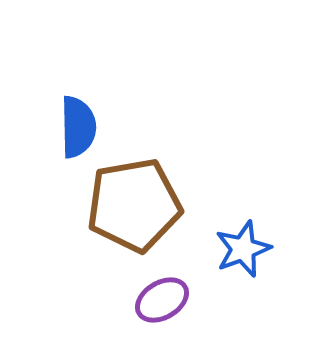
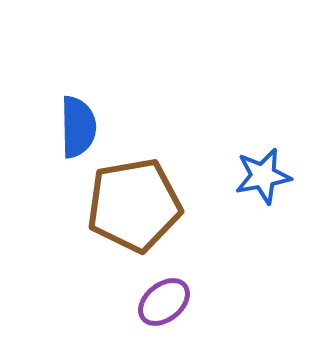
blue star: moved 20 px right, 73 px up; rotated 10 degrees clockwise
purple ellipse: moved 2 px right, 2 px down; rotated 8 degrees counterclockwise
